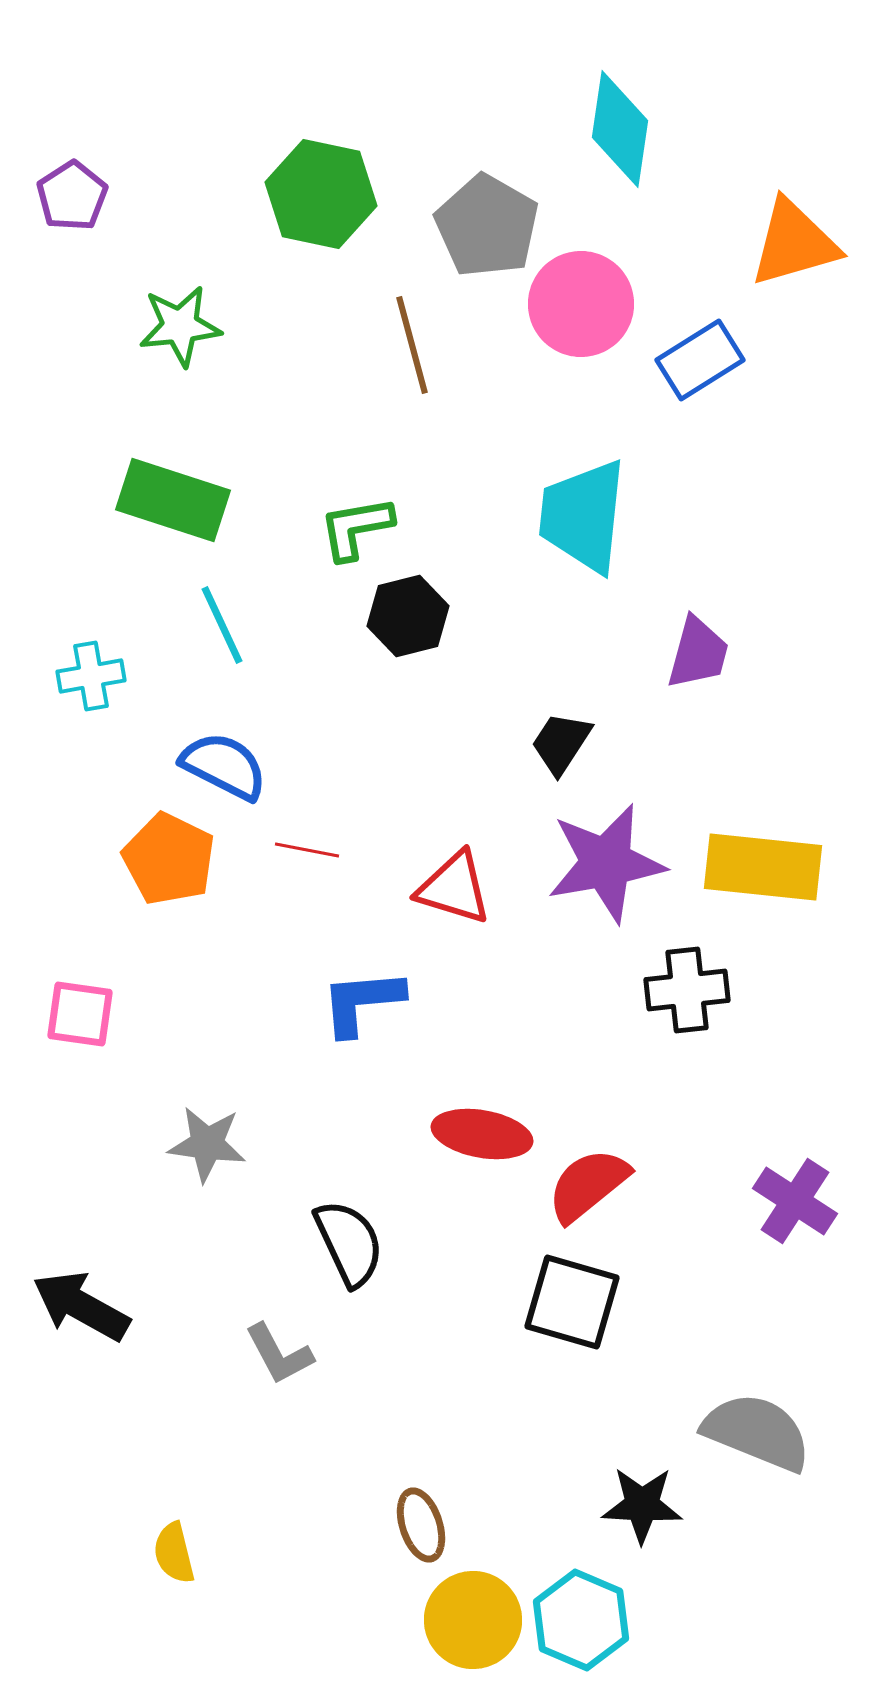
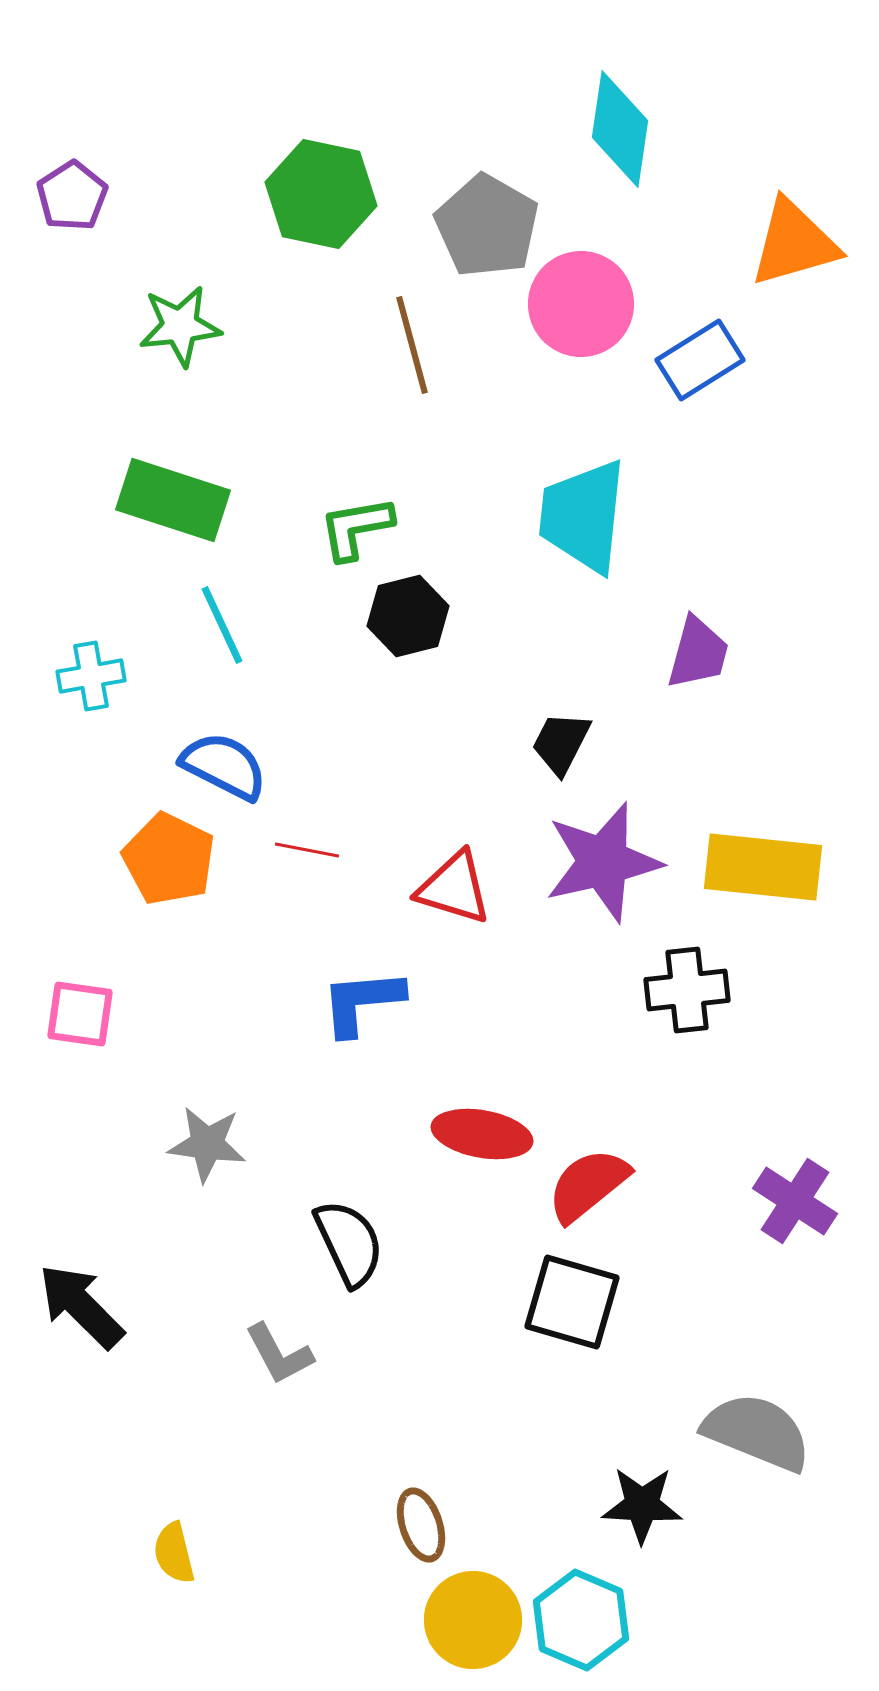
black trapezoid: rotated 6 degrees counterclockwise
purple star: moved 3 px left, 1 px up; rotated 3 degrees counterclockwise
black arrow: rotated 16 degrees clockwise
